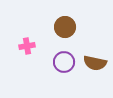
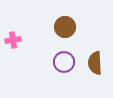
pink cross: moved 14 px left, 6 px up
brown semicircle: rotated 75 degrees clockwise
